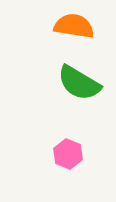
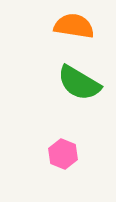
pink hexagon: moved 5 px left
